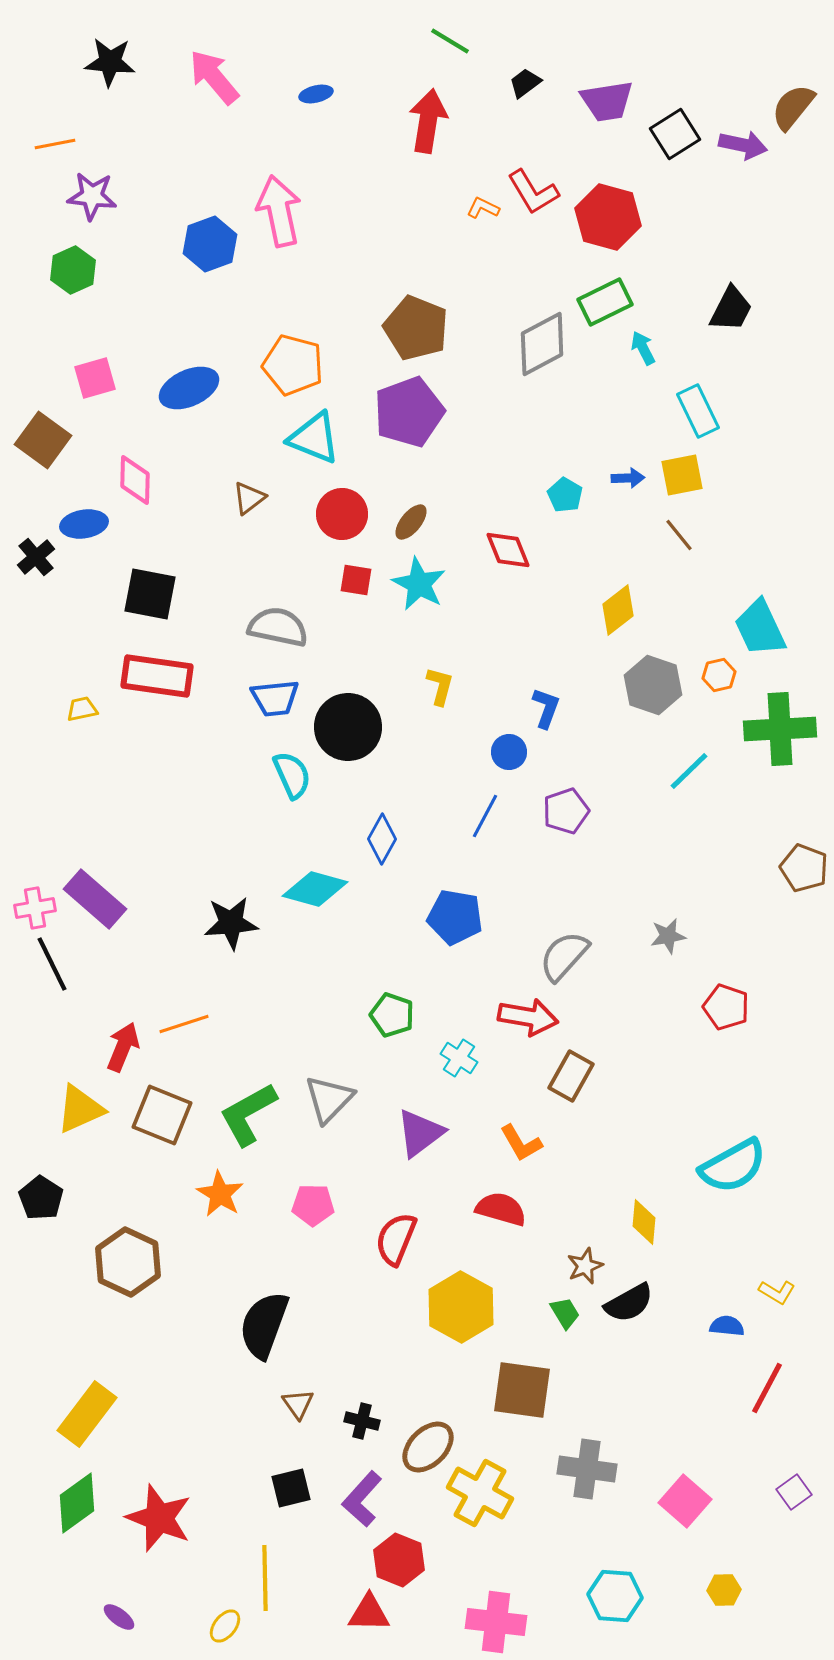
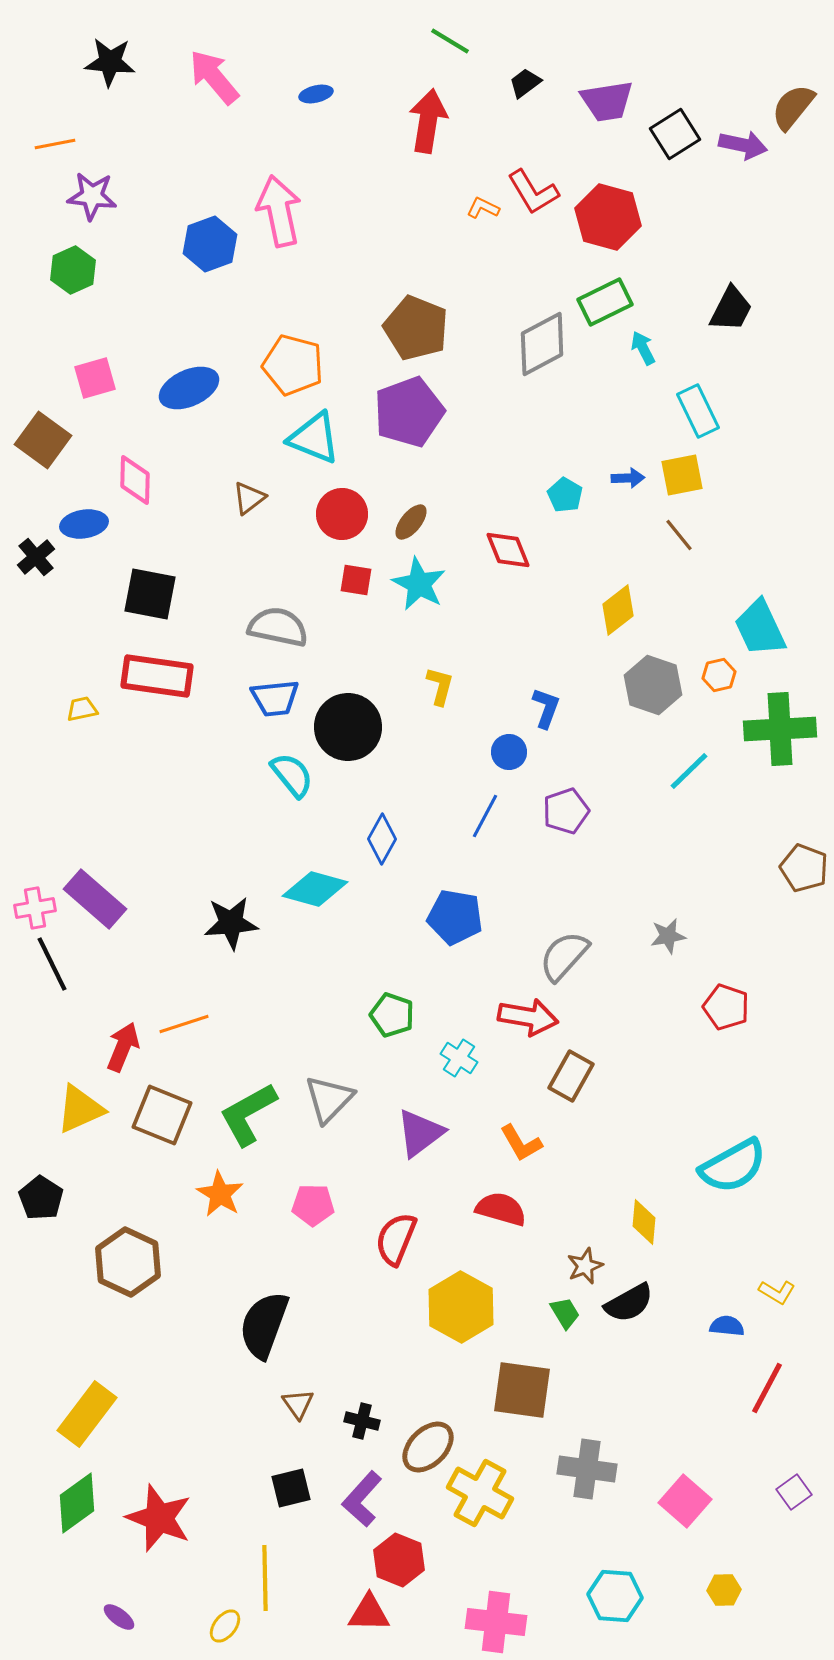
cyan semicircle at (292, 775): rotated 15 degrees counterclockwise
